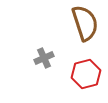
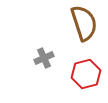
brown semicircle: moved 1 px left
